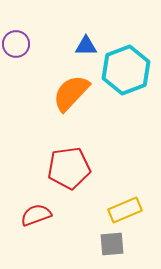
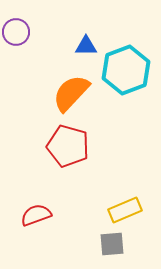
purple circle: moved 12 px up
red pentagon: moved 1 px left, 22 px up; rotated 24 degrees clockwise
